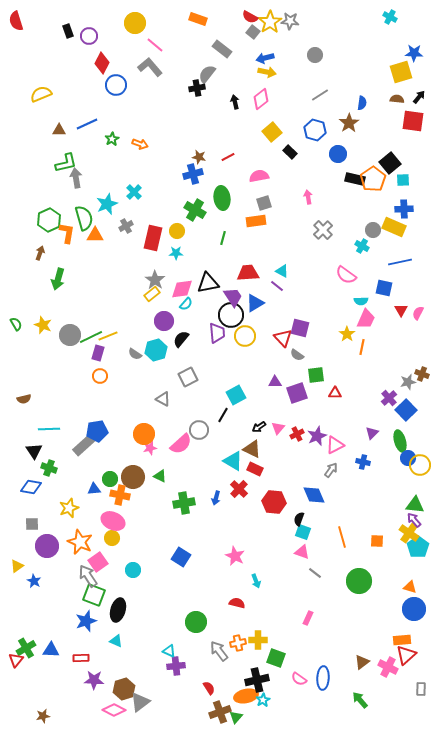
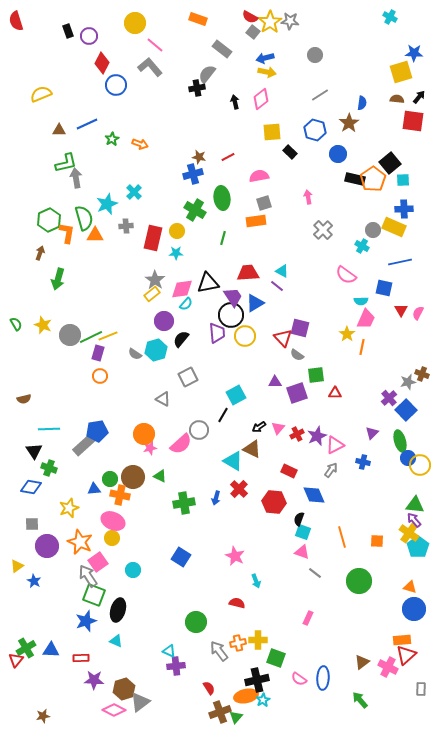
yellow square at (272, 132): rotated 36 degrees clockwise
gray cross at (126, 226): rotated 24 degrees clockwise
red rectangle at (255, 469): moved 34 px right, 2 px down
